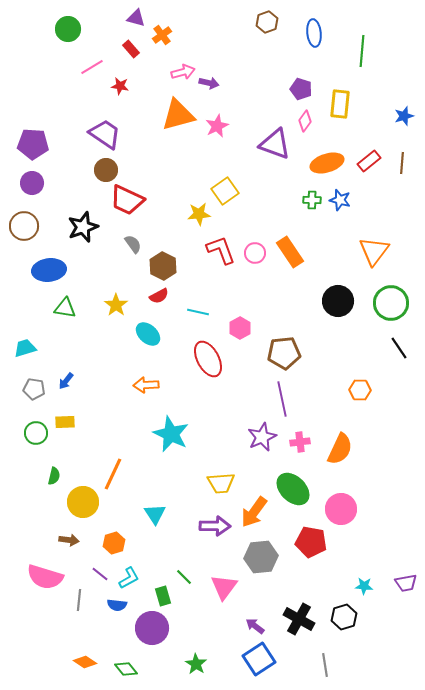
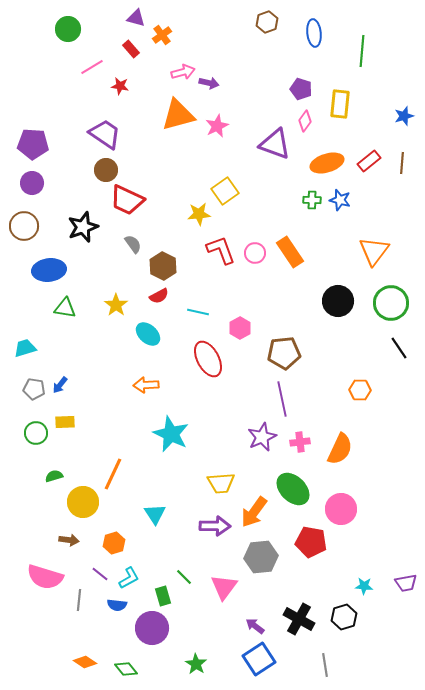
blue arrow at (66, 381): moved 6 px left, 4 px down
green semicircle at (54, 476): rotated 120 degrees counterclockwise
